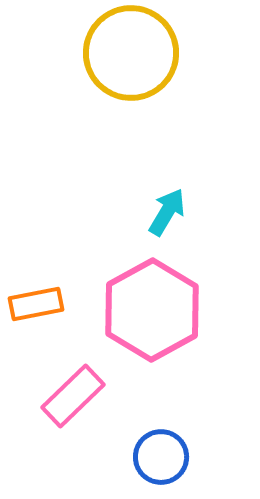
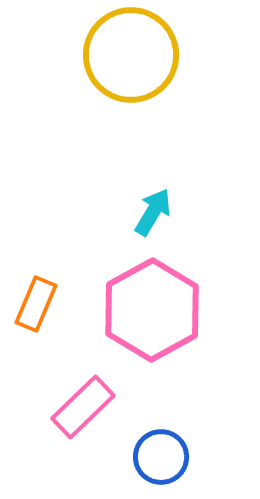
yellow circle: moved 2 px down
cyan arrow: moved 14 px left
orange rectangle: rotated 56 degrees counterclockwise
pink rectangle: moved 10 px right, 11 px down
